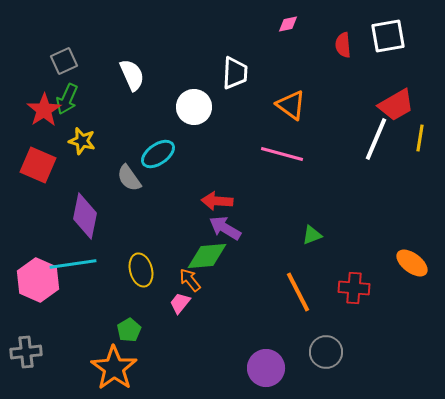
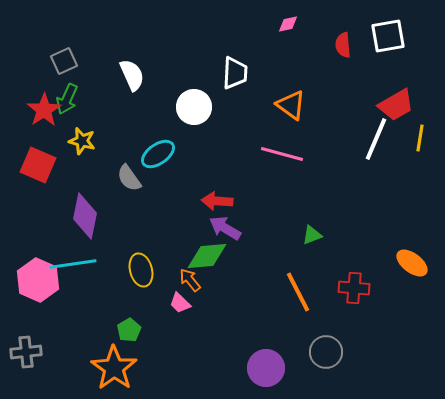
pink trapezoid: rotated 85 degrees counterclockwise
